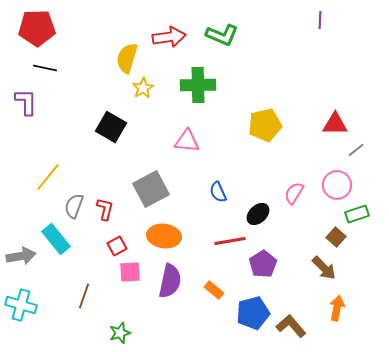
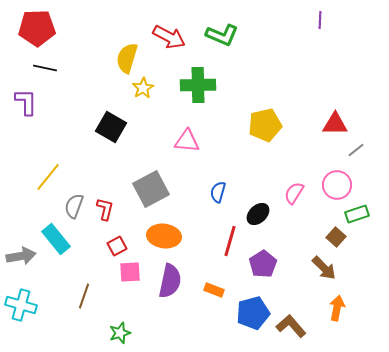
red arrow: rotated 36 degrees clockwise
blue semicircle: rotated 40 degrees clockwise
red line: rotated 64 degrees counterclockwise
orange rectangle: rotated 18 degrees counterclockwise
